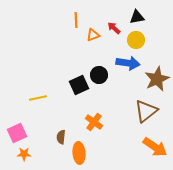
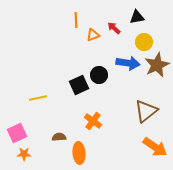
yellow circle: moved 8 px right, 2 px down
brown star: moved 14 px up
orange cross: moved 1 px left, 1 px up
brown semicircle: moved 2 px left; rotated 80 degrees clockwise
